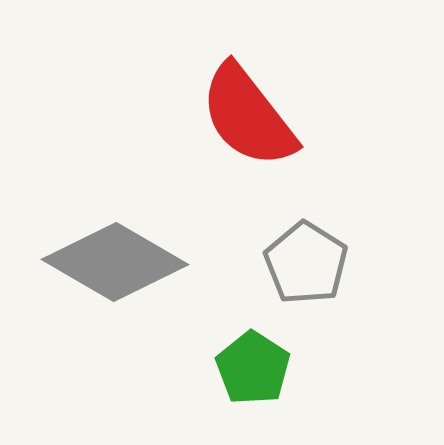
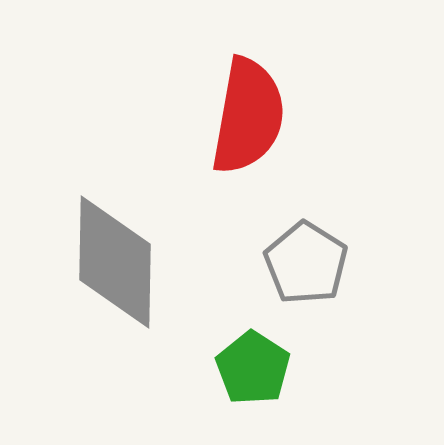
red semicircle: rotated 132 degrees counterclockwise
gray diamond: rotated 61 degrees clockwise
